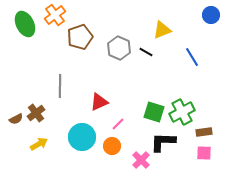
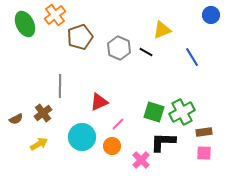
brown cross: moved 7 px right
